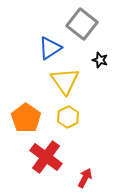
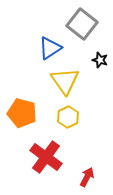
orange pentagon: moved 4 px left, 5 px up; rotated 20 degrees counterclockwise
red arrow: moved 2 px right, 1 px up
